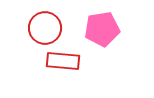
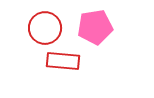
pink pentagon: moved 7 px left, 2 px up
